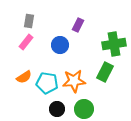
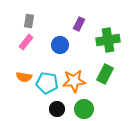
purple rectangle: moved 1 px right, 1 px up
green cross: moved 6 px left, 4 px up
green rectangle: moved 2 px down
orange semicircle: rotated 42 degrees clockwise
